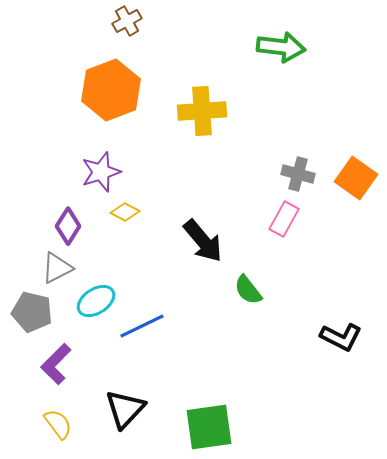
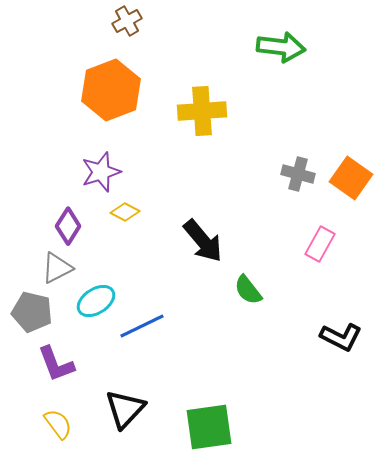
orange square: moved 5 px left
pink rectangle: moved 36 px right, 25 px down
purple L-shape: rotated 66 degrees counterclockwise
